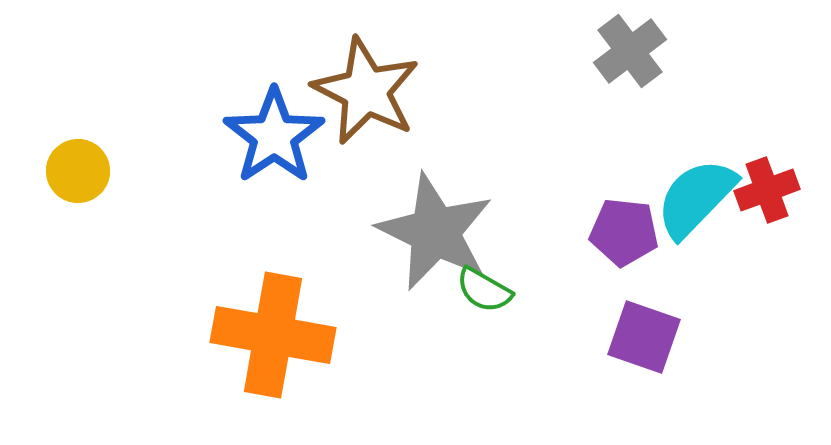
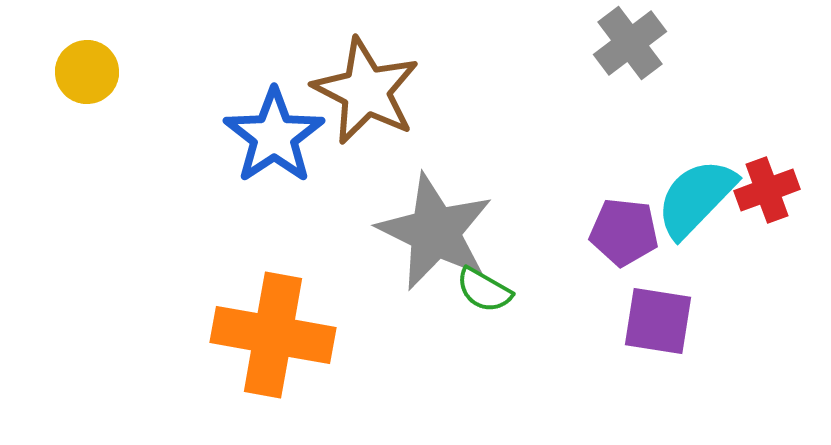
gray cross: moved 8 px up
yellow circle: moved 9 px right, 99 px up
purple square: moved 14 px right, 16 px up; rotated 10 degrees counterclockwise
